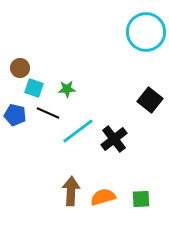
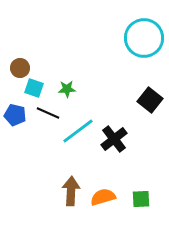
cyan circle: moved 2 px left, 6 px down
